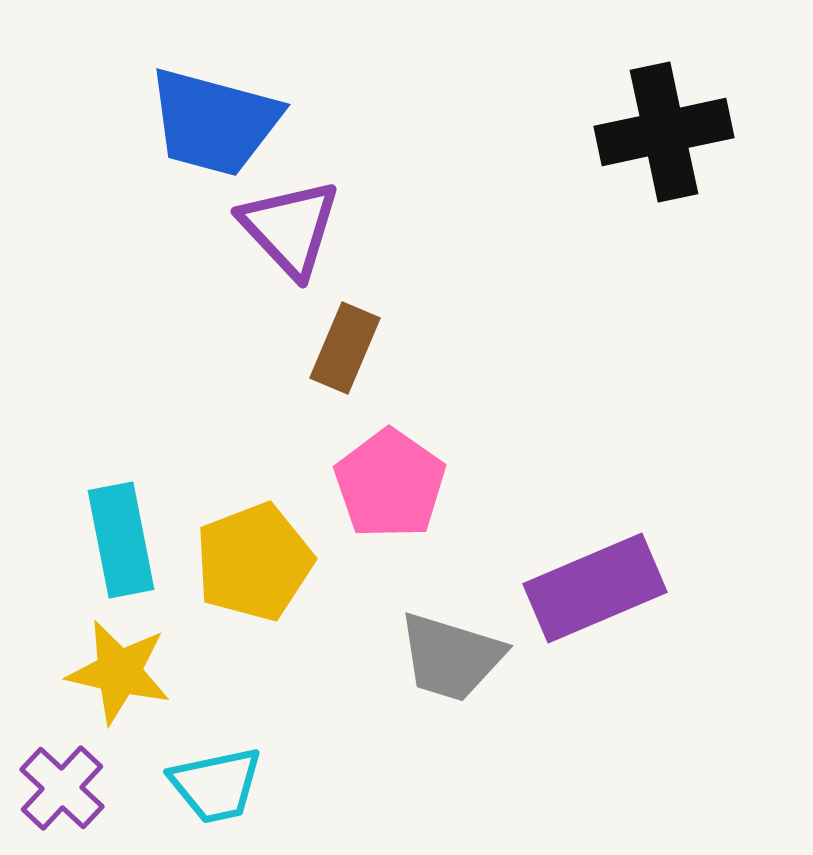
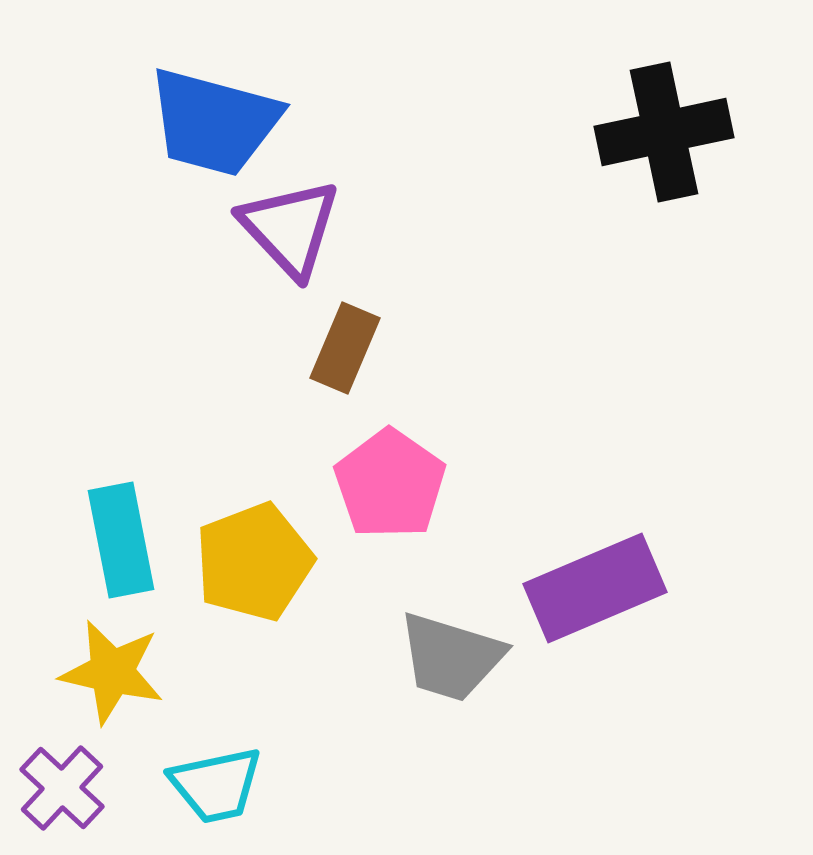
yellow star: moved 7 px left
